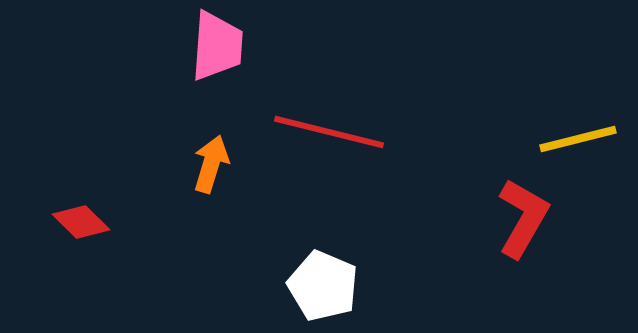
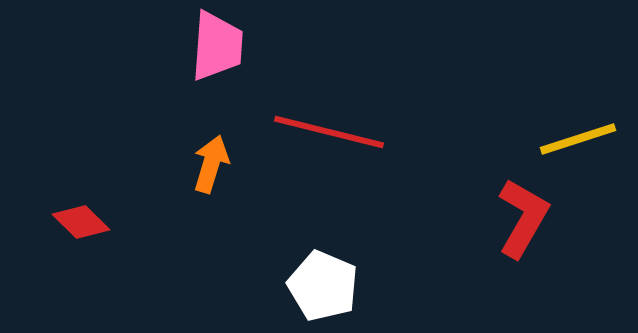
yellow line: rotated 4 degrees counterclockwise
